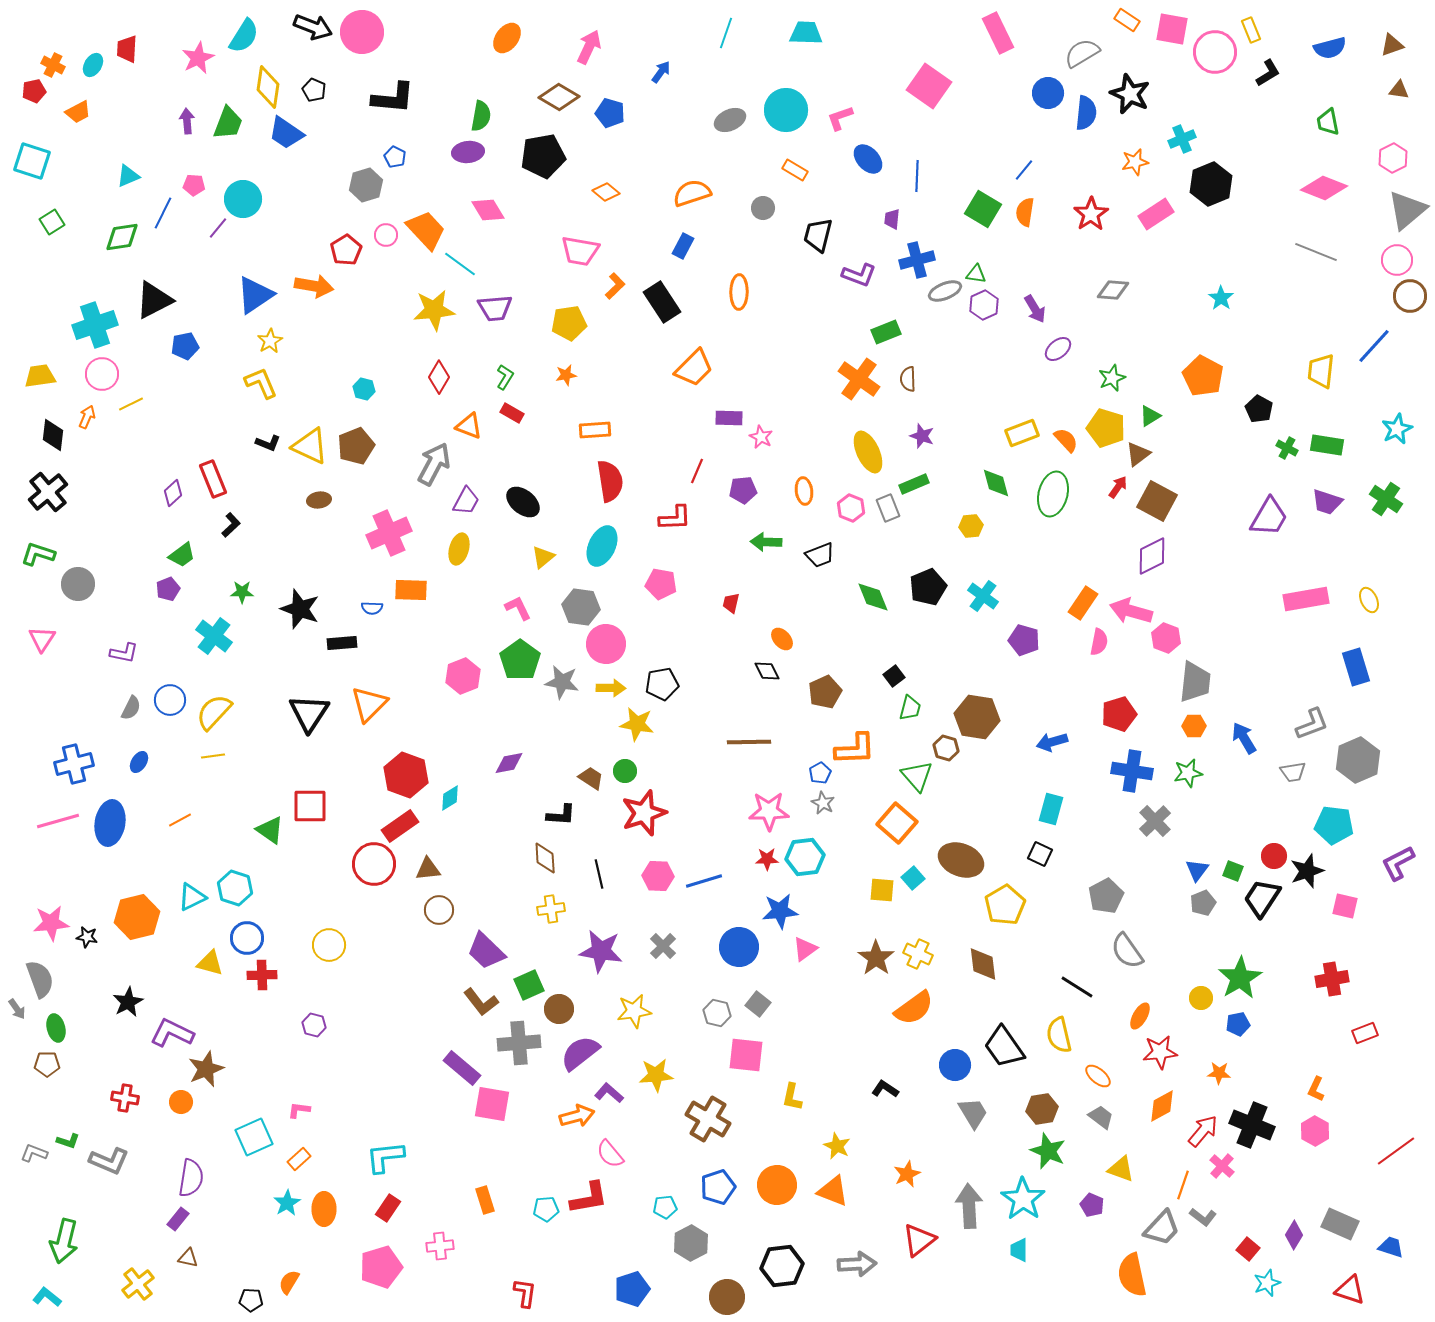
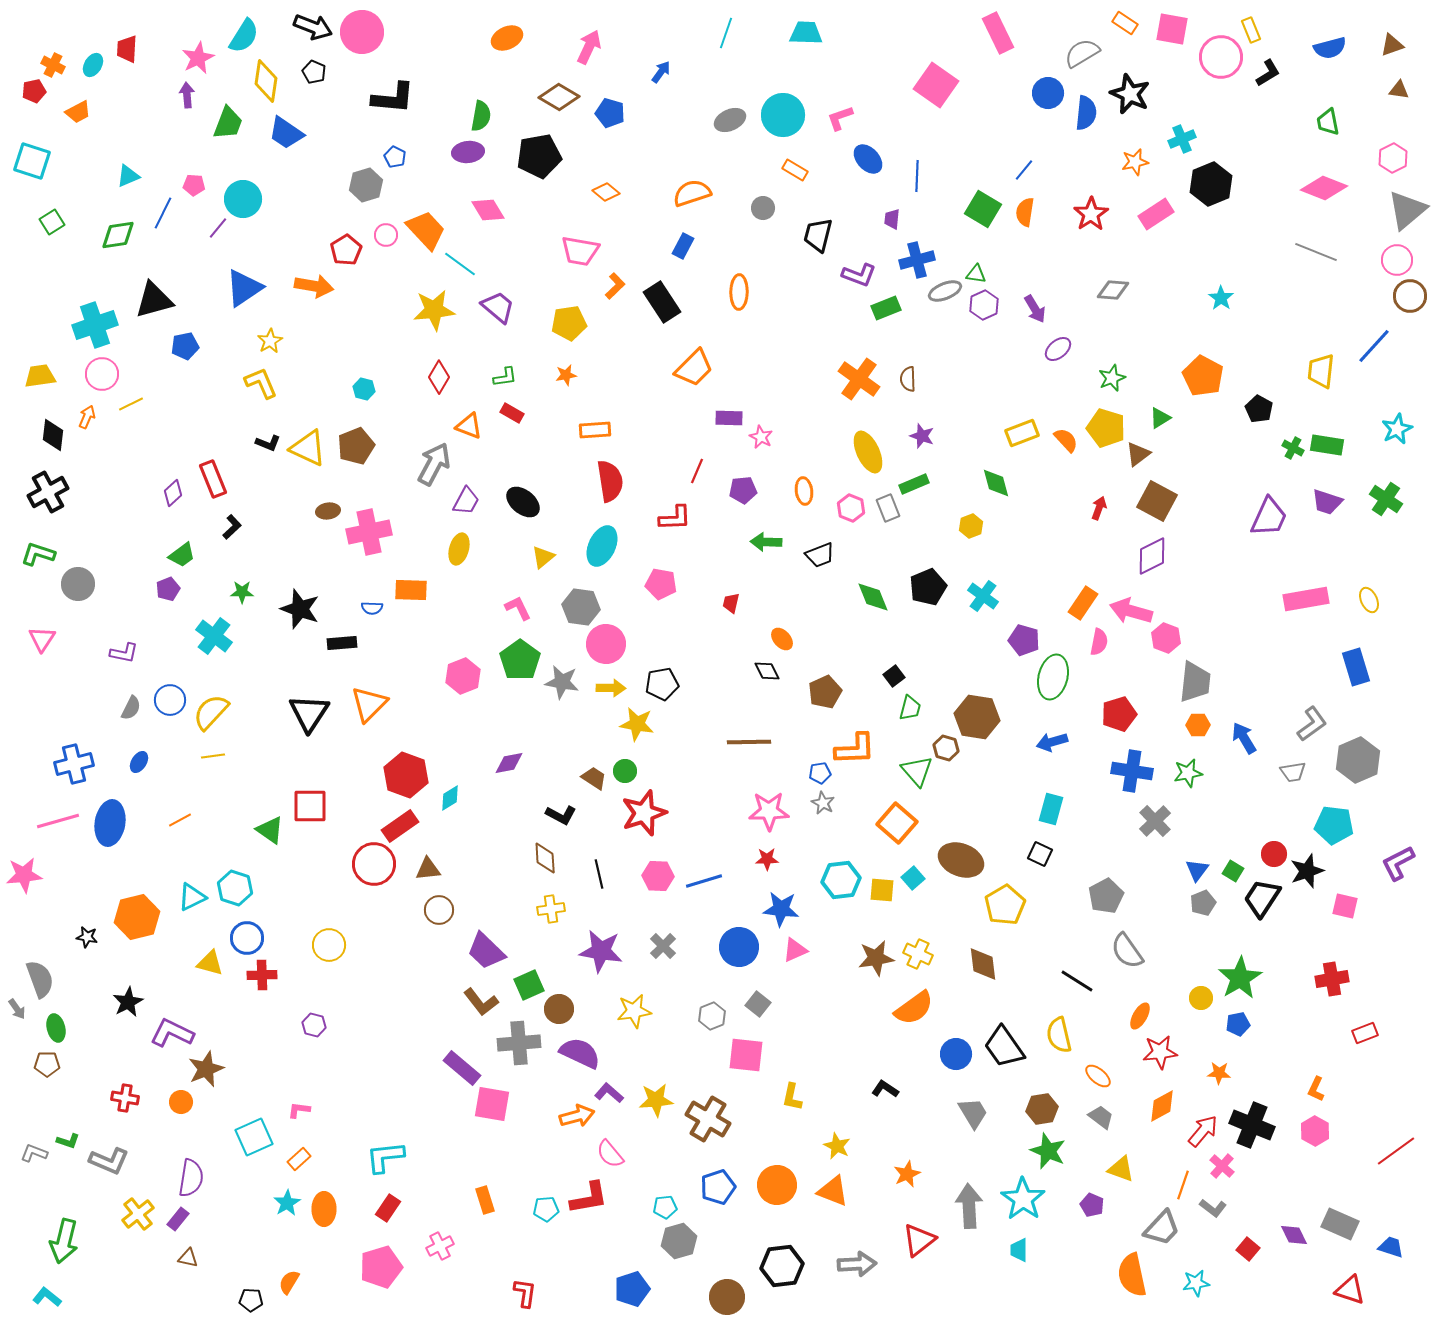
orange rectangle at (1127, 20): moved 2 px left, 3 px down
orange ellipse at (507, 38): rotated 28 degrees clockwise
pink circle at (1215, 52): moved 6 px right, 5 px down
pink square at (929, 86): moved 7 px right, 1 px up
yellow diamond at (268, 87): moved 2 px left, 6 px up
black pentagon at (314, 90): moved 18 px up
cyan circle at (786, 110): moved 3 px left, 5 px down
purple arrow at (187, 121): moved 26 px up
black pentagon at (543, 156): moved 4 px left
green diamond at (122, 237): moved 4 px left, 2 px up
blue triangle at (255, 295): moved 11 px left, 7 px up
black triangle at (154, 300): rotated 12 degrees clockwise
purple trapezoid at (495, 308): moved 3 px right, 1 px up; rotated 135 degrees counterclockwise
green rectangle at (886, 332): moved 24 px up
green L-shape at (505, 377): rotated 50 degrees clockwise
green triangle at (1150, 416): moved 10 px right, 2 px down
yellow triangle at (310, 446): moved 2 px left, 2 px down
green cross at (1287, 448): moved 6 px right
red arrow at (1118, 487): moved 19 px left, 21 px down; rotated 15 degrees counterclockwise
black cross at (48, 492): rotated 12 degrees clockwise
green ellipse at (1053, 494): moved 183 px down
brown ellipse at (319, 500): moved 9 px right, 11 px down
purple trapezoid at (1269, 517): rotated 6 degrees counterclockwise
black L-shape at (231, 525): moved 1 px right, 2 px down
yellow hexagon at (971, 526): rotated 15 degrees counterclockwise
pink cross at (389, 533): moved 20 px left, 1 px up; rotated 12 degrees clockwise
yellow semicircle at (214, 712): moved 3 px left
gray L-shape at (1312, 724): rotated 15 degrees counterclockwise
orange hexagon at (1194, 726): moved 4 px right, 1 px up
blue pentagon at (820, 773): rotated 20 degrees clockwise
green triangle at (917, 776): moved 5 px up
brown trapezoid at (591, 778): moved 3 px right
black L-shape at (561, 815): rotated 24 degrees clockwise
red circle at (1274, 856): moved 2 px up
cyan hexagon at (805, 857): moved 36 px right, 23 px down
green square at (1233, 871): rotated 10 degrees clockwise
blue star at (780, 911): moved 1 px right, 2 px up; rotated 12 degrees clockwise
pink star at (51, 923): moved 27 px left, 48 px up
pink triangle at (805, 949): moved 10 px left, 1 px down; rotated 12 degrees clockwise
brown star at (876, 958): rotated 27 degrees clockwise
black line at (1077, 987): moved 6 px up
gray hexagon at (717, 1013): moved 5 px left, 3 px down; rotated 24 degrees clockwise
purple semicircle at (580, 1053): rotated 63 degrees clockwise
blue circle at (955, 1065): moved 1 px right, 11 px up
yellow star at (656, 1075): moved 25 px down
gray L-shape at (1203, 1217): moved 10 px right, 9 px up
purple diamond at (1294, 1235): rotated 56 degrees counterclockwise
gray hexagon at (691, 1243): moved 12 px left, 2 px up; rotated 12 degrees clockwise
pink cross at (440, 1246): rotated 20 degrees counterclockwise
cyan star at (1267, 1283): moved 71 px left; rotated 12 degrees clockwise
yellow cross at (138, 1284): moved 70 px up
